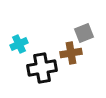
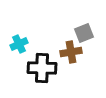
brown cross: moved 1 px up
black cross: rotated 12 degrees clockwise
